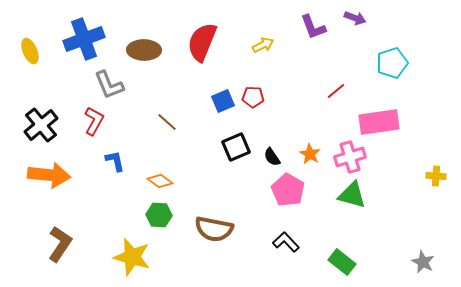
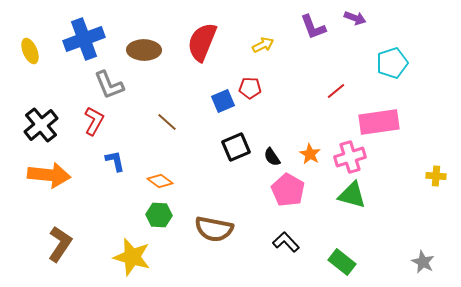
red pentagon: moved 3 px left, 9 px up
